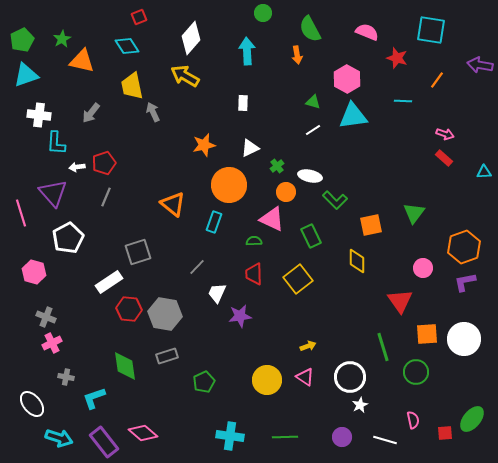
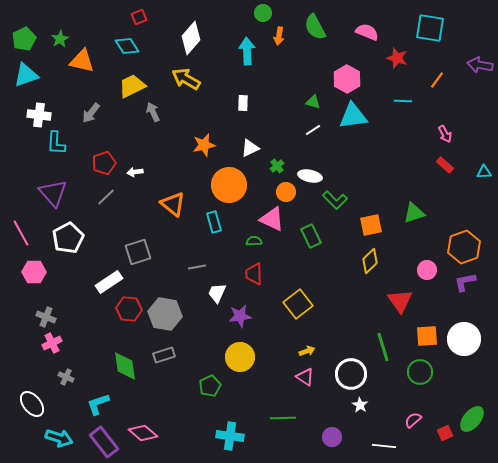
green semicircle at (310, 29): moved 5 px right, 2 px up
cyan square at (431, 30): moved 1 px left, 2 px up
green star at (62, 39): moved 2 px left
green pentagon at (22, 40): moved 2 px right, 1 px up
orange arrow at (297, 55): moved 18 px left, 19 px up; rotated 18 degrees clockwise
yellow arrow at (185, 76): moved 1 px right, 3 px down
yellow trapezoid at (132, 86): rotated 76 degrees clockwise
pink arrow at (445, 134): rotated 42 degrees clockwise
red rectangle at (444, 158): moved 1 px right, 7 px down
white arrow at (77, 167): moved 58 px right, 5 px down
gray line at (106, 197): rotated 24 degrees clockwise
pink line at (21, 213): moved 20 px down; rotated 12 degrees counterclockwise
green triangle at (414, 213): rotated 35 degrees clockwise
cyan rectangle at (214, 222): rotated 35 degrees counterclockwise
yellow diamond at (357, 261): moved 13 px right; rotated 45 degrees clockwise
gray line at (197, 267): rotated 36 degrees clockwise
pink circle at (423, 268): moved 4 px right, 2 px down
pink hexagon at (34, 272): rotated 15 degrees counterclockwise
yellow square at (298, 279): moved 25 px down
orange square at (427, 334): moved 2 px down
yellow arrow at (308, 346): moved 1 px left, 5 px down
gray rectangle at (167, 356): moved 3 px left, 1 px up
green circle at (416, 372): moved 4 px right
gray cross at (66, 377): rotated 14 degrees clockwise
white circle at (350, 377): moved 1 px right, 3 px up
yellow circle at (267, 380): moved 27 px left, 23 px up
green pentagon at (204, 382): moved 6 px right, 4 px down
cyan L-shape at (94, 398): moved 4 px right, 6 px down
white star at (360, 405): rotated 14 degrees counterclockwise
pink semicircle at (413, 420): rotated 120 degrees counterclockwise
red square at (445, 433): rotated 21 degrees counterclockwise
green line at (285, 437): moved 2 px left, 19 px up
purple circle at (342, 437): moved 10 px left
white line at (385, 440): moved 1 px left, 6 px down; rotated 10 degrees counterclockwise
